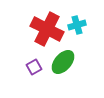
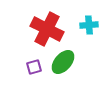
cyan cross: moved 12 px right; rotated 12 degrees clockwise
purple square: rotated 14 degrees clockwise
